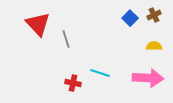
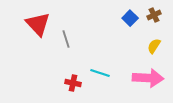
yellow semicircle: rotated 56 degrees counterclockwise
